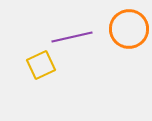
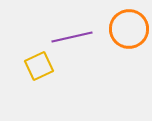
yellow square: moved 2 px left, 1 px down
